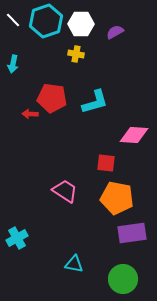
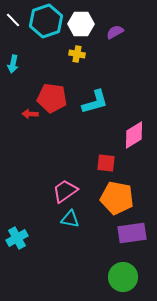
yellow cross: moved 1 px right
pink diamond: rotated 36 degrees counterclockwise
pink trapezoid: rotated 68 degrees counterclockwise
cyan triangle: moved 4 px left, 45 px up
green circle: moved 2 px up
